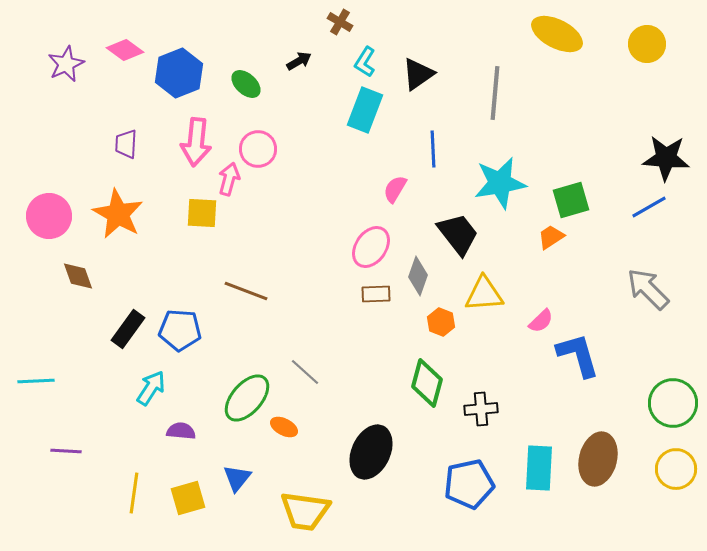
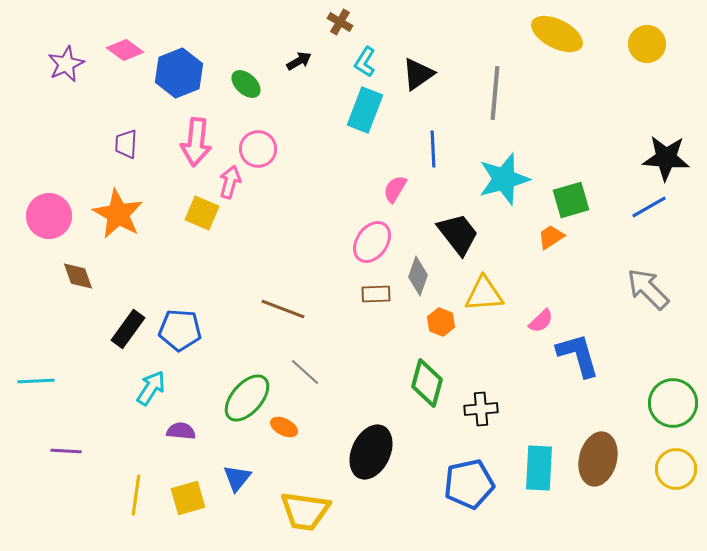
pink arrow at (229, 179): moved 1 px right, 3 px down
cyan star at (500, 183): moved 4 px right, 4 px up; rotated 6 degrees counterclockwise
yellow square at (202, 213): rotated 20 degrees clockwise
pink ellipse at (371, 247): moved 1 px right, 5 px up
brown line at (246, 291): moved 37 px right, 18 px down
yellow line at (134, 493): moved 2 px right, 2 px down
